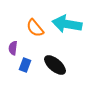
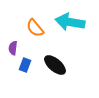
cyan arrow: moved 3 px right, 2 px up
